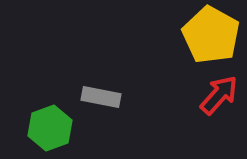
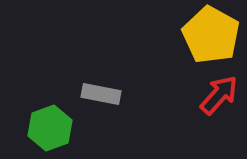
gray rectangle: moved 3 px up
